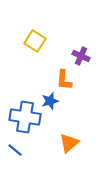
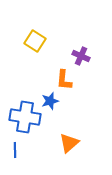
blue line: rotated 49 degrees clockwise
